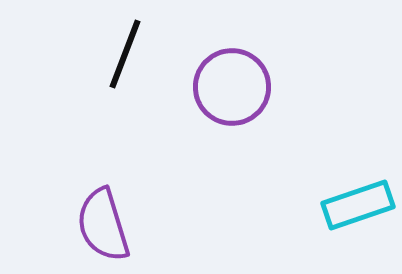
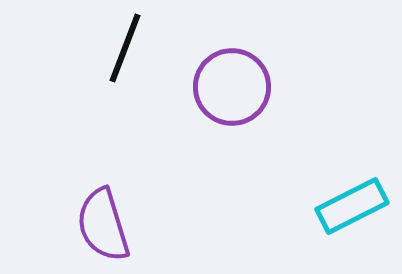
black line: moved 6 px up
cyan rectangle: moved 6 px left, 1 px down; rotated 8 degrees counterclockwise
